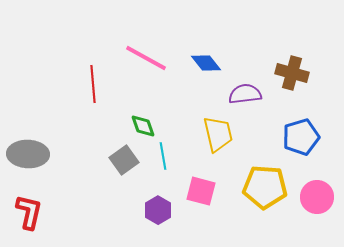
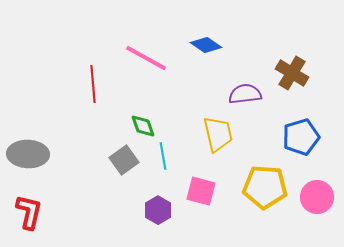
blue diamond: moved 18 px up; rotated 16 degrees counterclockwise
brown cross: rotated 16 degrees clockwise
